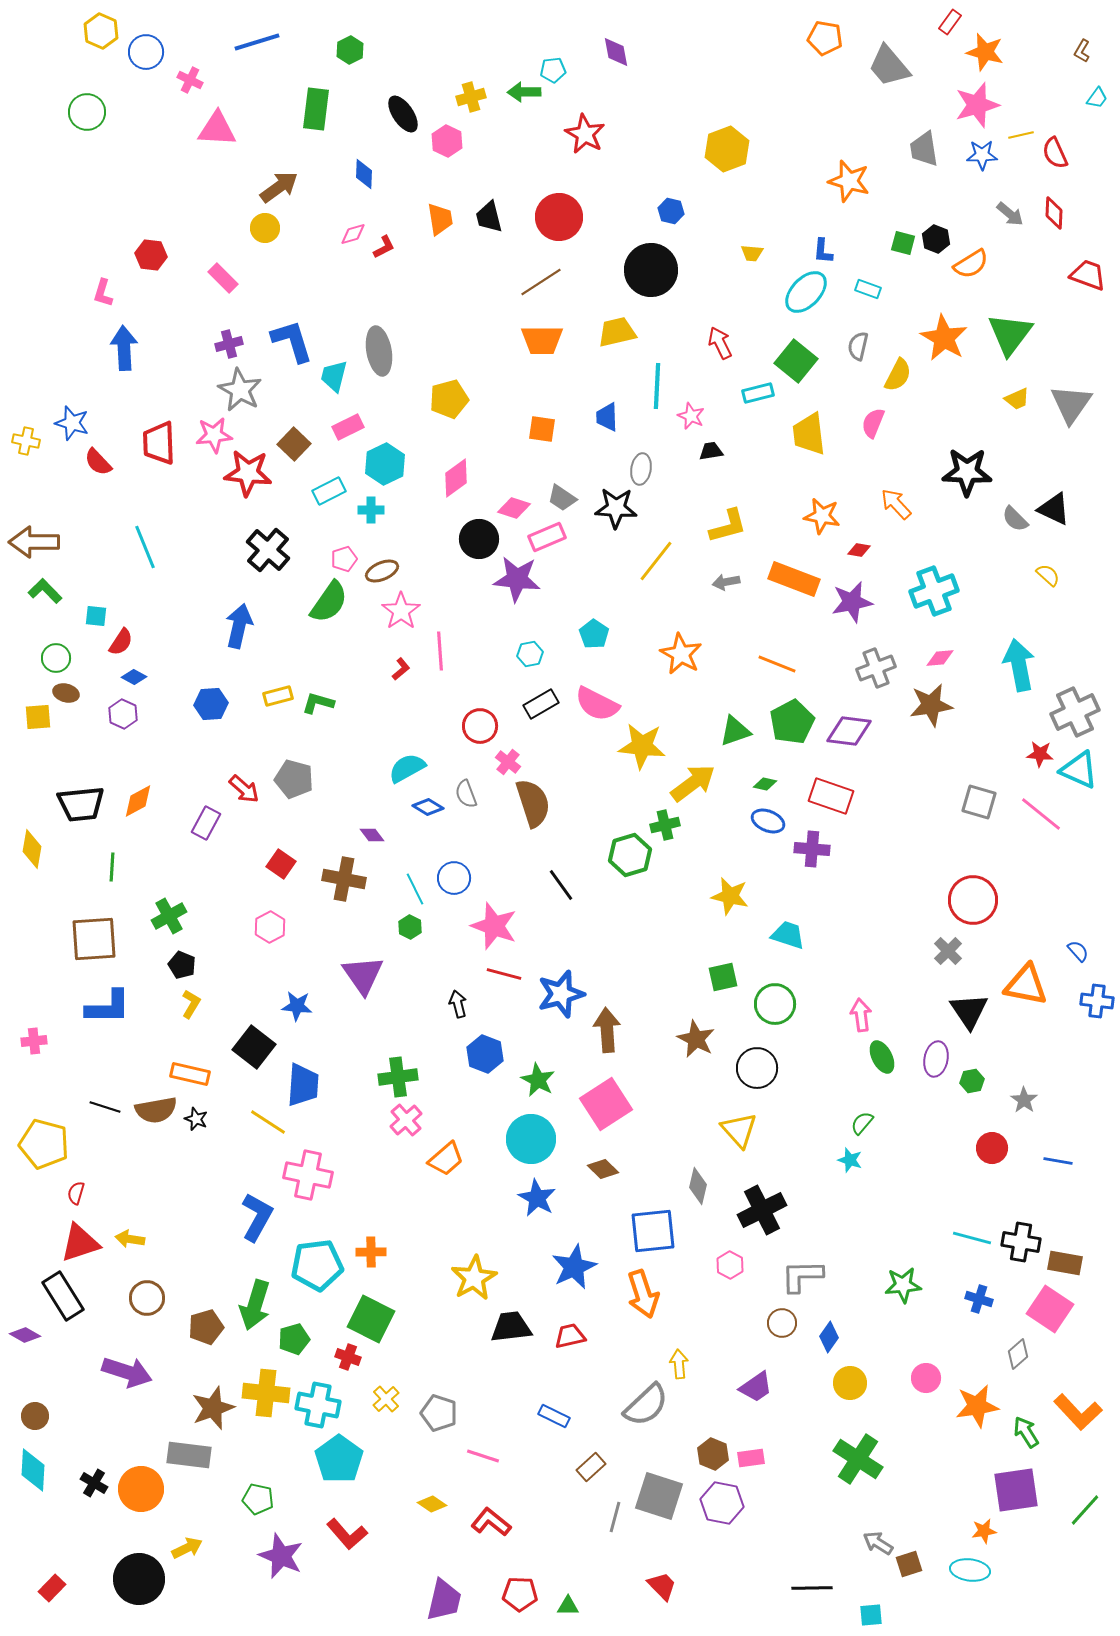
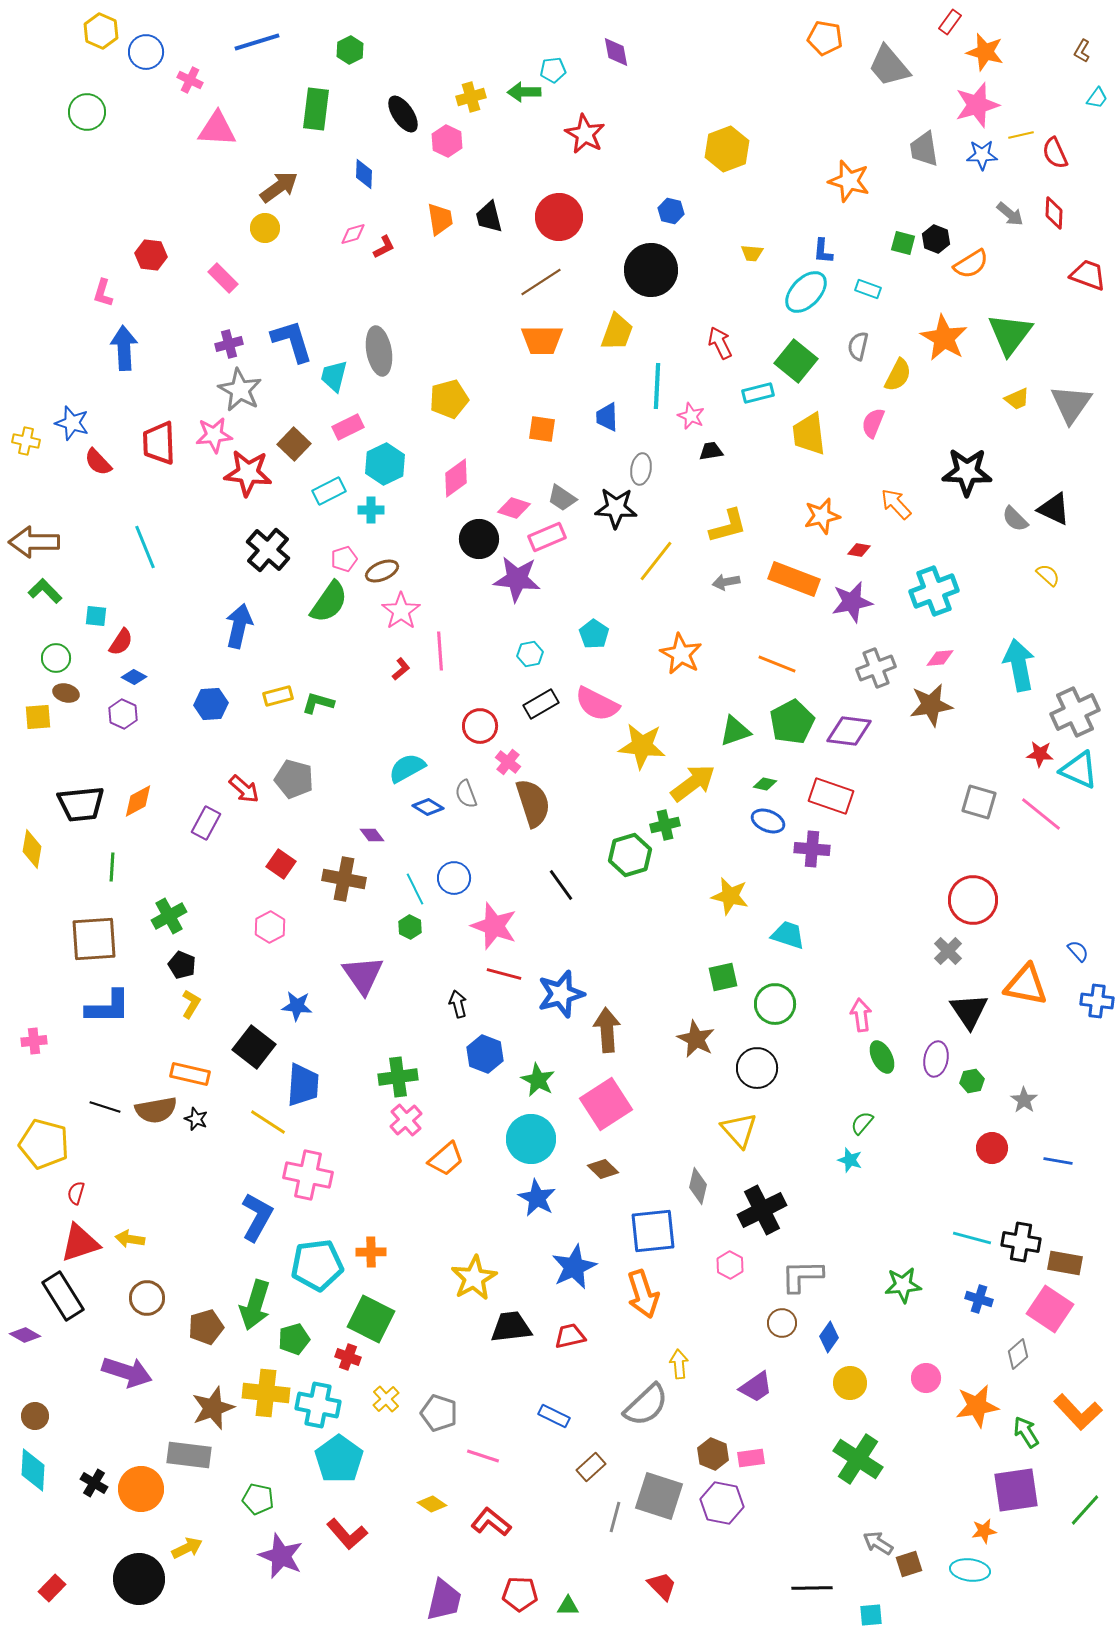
yellow trapezoid at (617, 332): rotated 123 degrees clockwise
orange star at (822, 516): rotated 24 degrees counterclockwise
